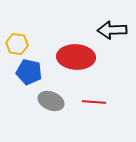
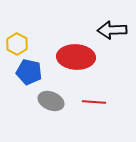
yellow hexagon: rotated 20 degrees clockwise
